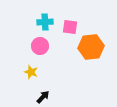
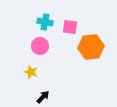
cyan cross: rotated 14 degrees clockwise
